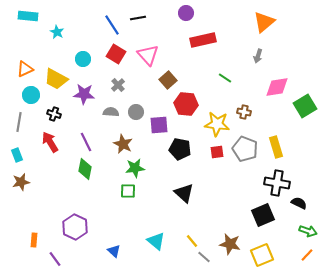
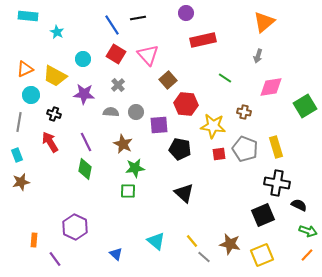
yellow trapezoid at (56, 79): moved 1 px left, 3 px up
pink diamond at (277, 87): moved 6 px left
yellow star at (217, 124): moved 4 px left, 2 px down
red square at (217, 152): moved 2 px right, 2 px down
black semicircle at (299, 203): moved 2 px down
blue triangle at (114, 251): moved 2 px right, 3 px down
